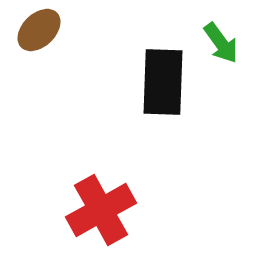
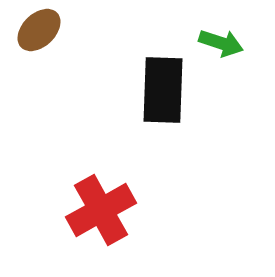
green arrow: rotated 36 degrees counterclockwise
black rectangle: moved 8 px down
